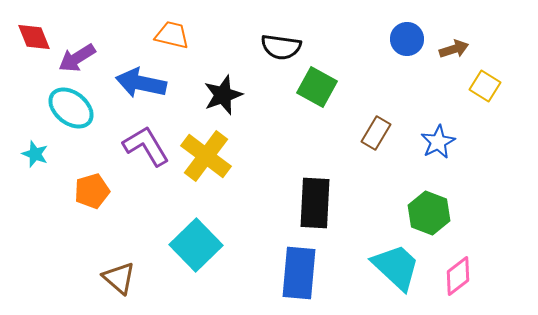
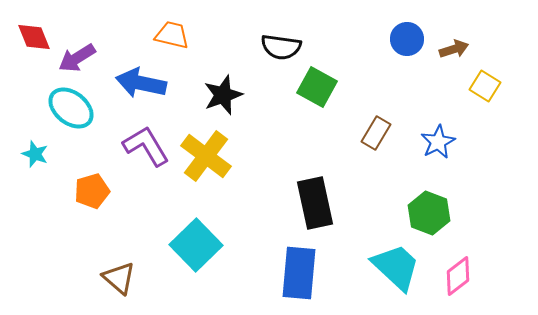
black rectangle: rotated 15 degrees counterclockwise
